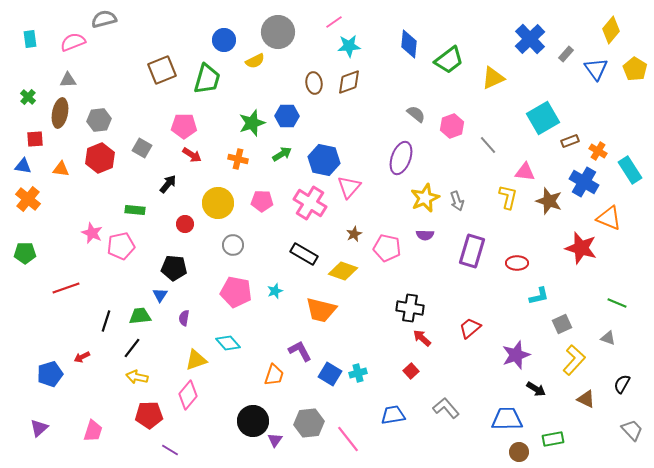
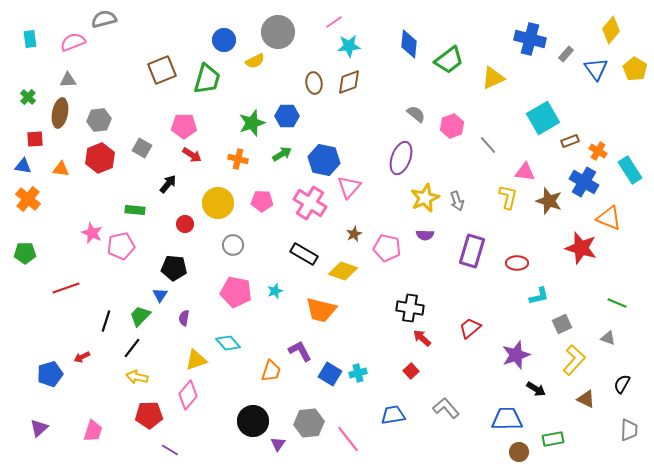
blue cross at (530, 39): rotated 32 degrees counterclockwise
green trapezoid at (140, 316): rotated 40 degrees counterclockwise
orange trapezoid at (274, 375): moved 3 px left, 4 px up
gray trapezoid at (632, 430): moved 3 px left; rotated 45 degrees clockwise
purple triangle at (275, 440): moved 3 px right, 4 px down
